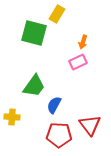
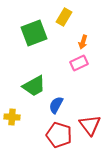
yellow rectangle: moved 7 px right, 3 px down
green square: rotated 36 degrees counterclockwise
pink rectangle: moved 1 px right, 1 px down
green trapezoid: rotated 25 degrees clockwise
blue semicircle: moved 2 px right
red pentagon: rotated 15 degrees clockwise
